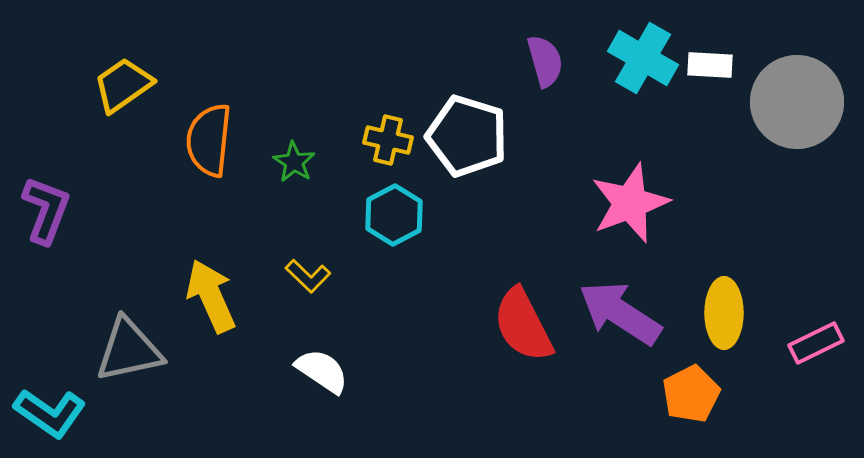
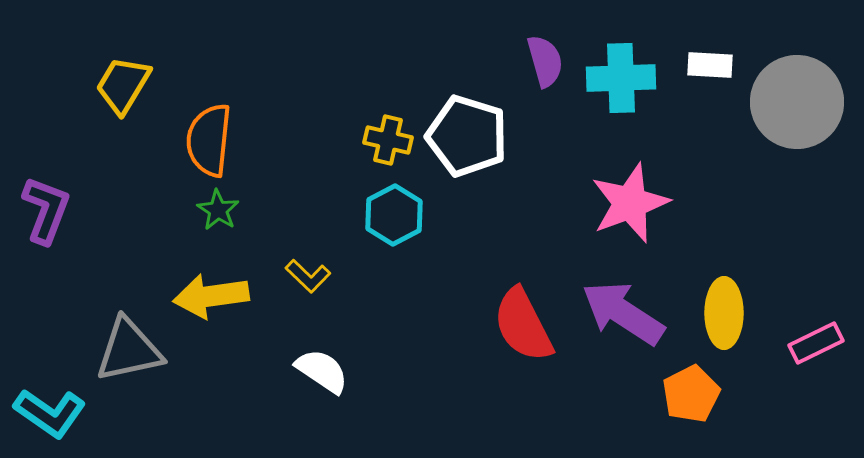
cyan cross: moved 22 px left, 20 px down; rotated 32 degrees counterclockwise
yellow trapezoid: rotated 24 degrees counterclockwise
green star: moved 76 px left, 48 px down
yellow arrow: rotated 74 degrees counterclockwise
purple arrow: moved 3 px right
